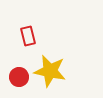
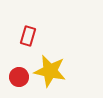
red rectangle: rotated 30 degrees clockwise
